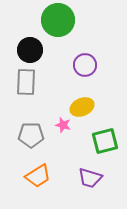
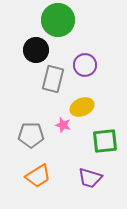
black circle: moved 6 px right
gray rectangle: moved 27 px right, 3 px up; rotated 12 degrees clockwise
green square: rotated 8 degrees clockwise
